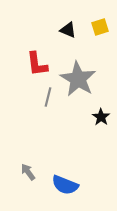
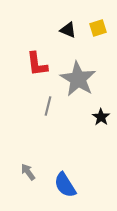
yellow square: moved 2 px left, 1 px down
gray line: moved 9 px down
blue semicircle: rotated 36 degrees clockwise
